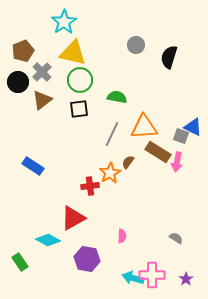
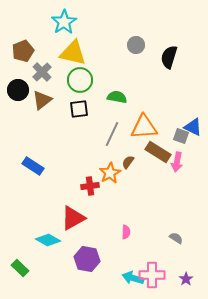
black circle: moved 8 px down
pink semicircle: moved 4 px right, 4 px up
green rectangle: moved 6 px down; rotated 12 degrees counterclockwise
